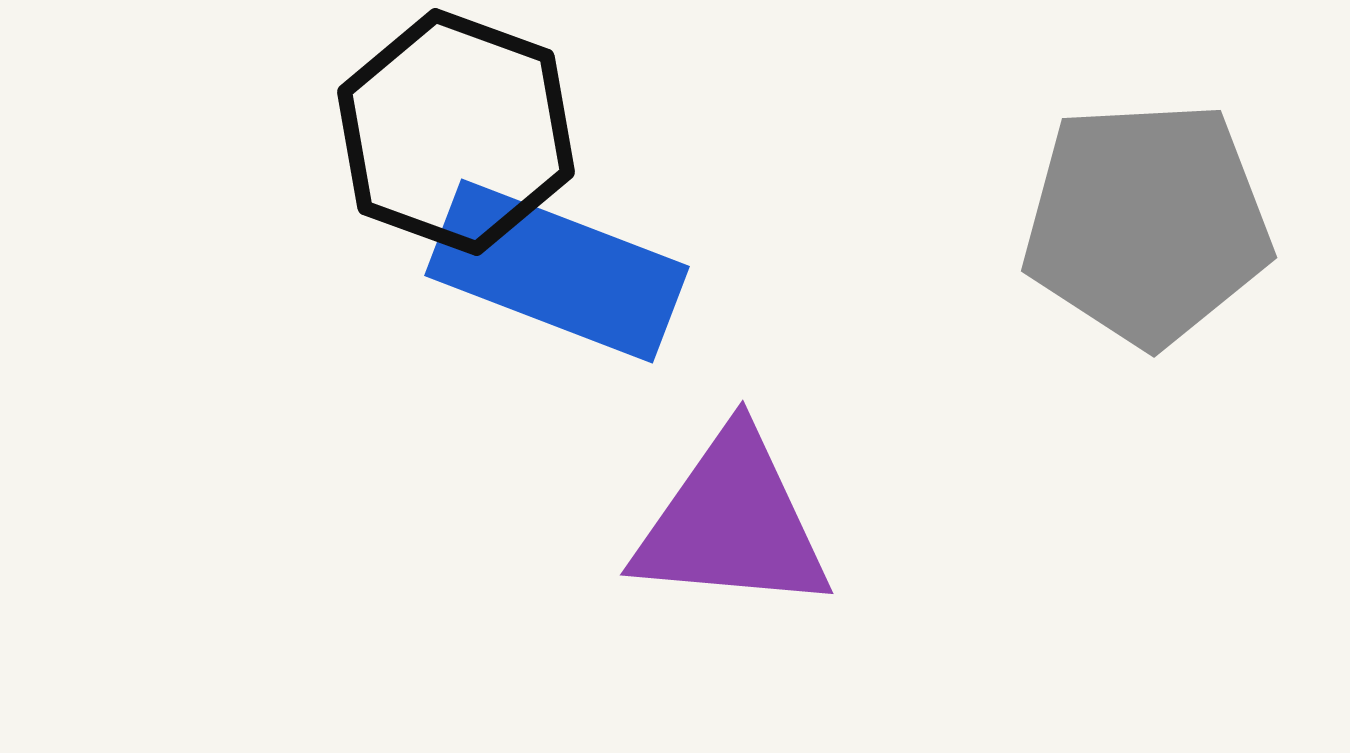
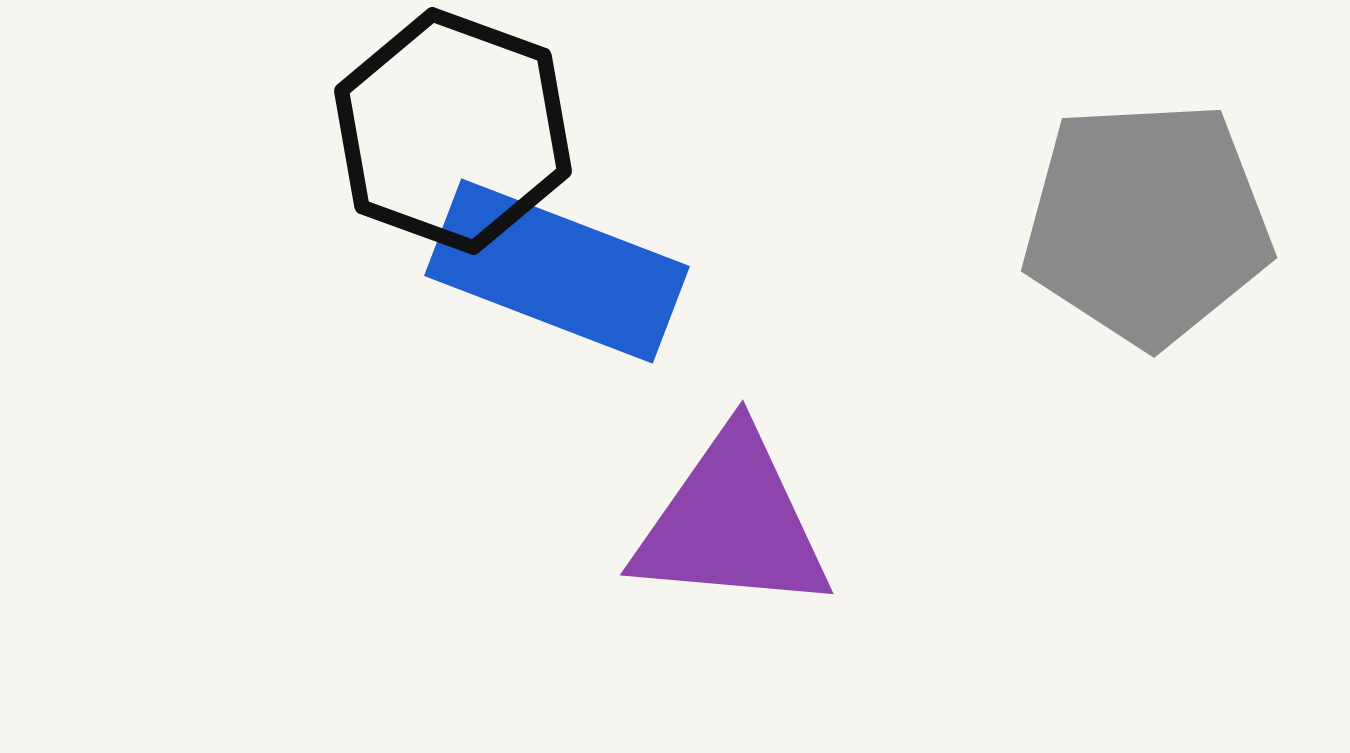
black hexagon: moved 3 px left, 1 px up
